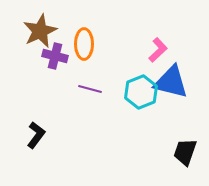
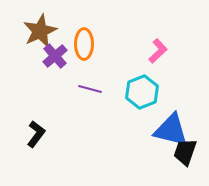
pink L-shape: moved 1 px down
purple cross: rotated 35 degrees clockwise
blue triangle: moved 48 px down
cyan hexagon: moved 1 px right
black L-shape: moved 1 px up
